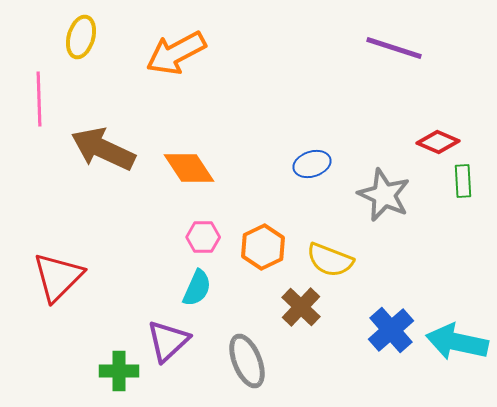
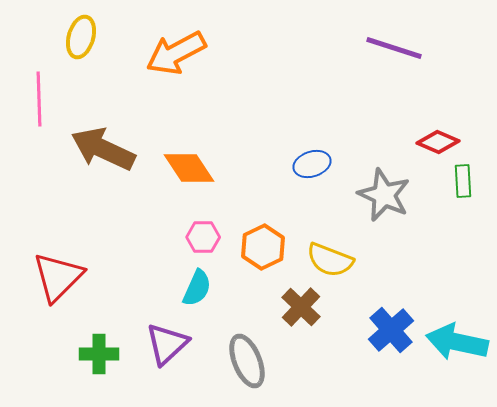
purple triangle: moved 1 px left, 3 px down
green cross: moved 20 px left, 17 px up
